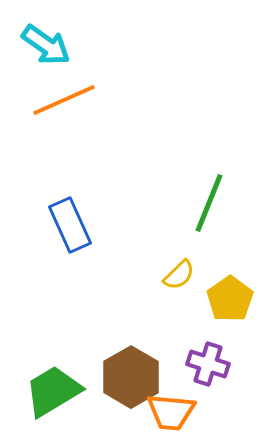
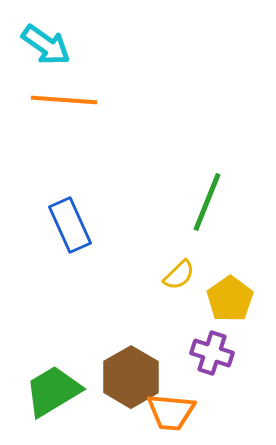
orange line: rotated 28 degrees clockwise
green line: moved 2 px left, 1 px up
purple cross: moved 4 px right, 11 px up
